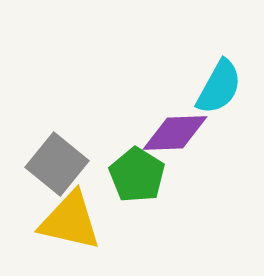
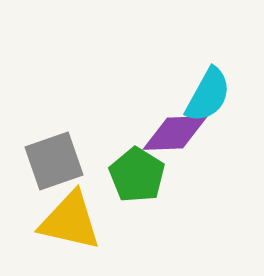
cyan semicircle: moved 11 px left, 8 px down
gray square: moved 3 px left, 3 px up; rotated 32 degrees clockwise
